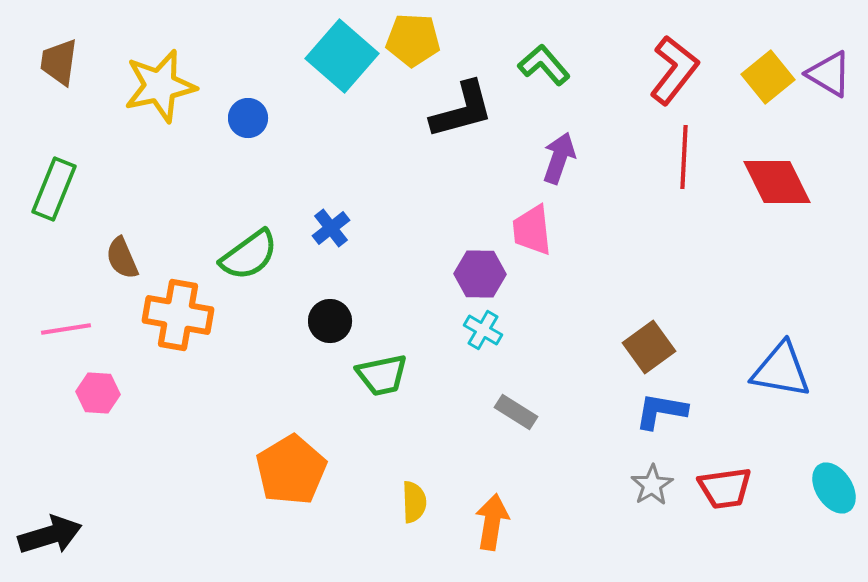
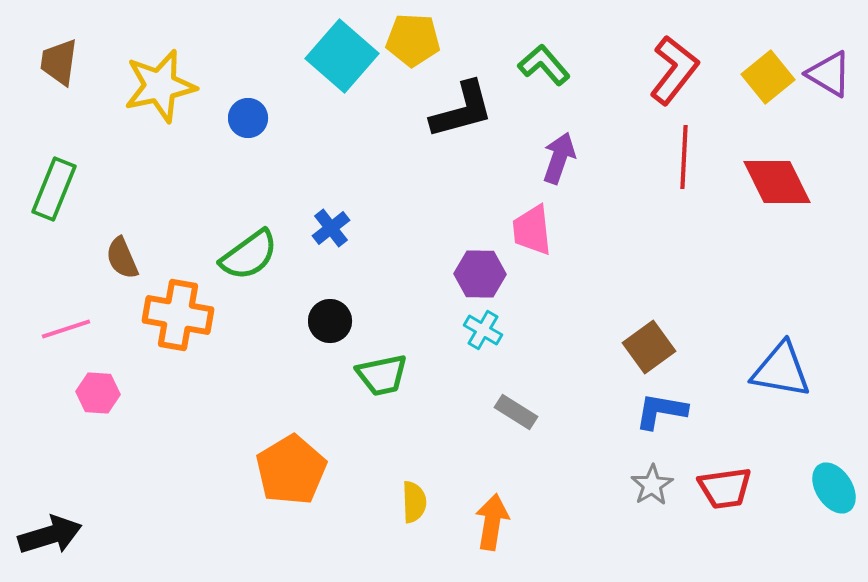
pink line: rotated 9 degrees counterclockwise
